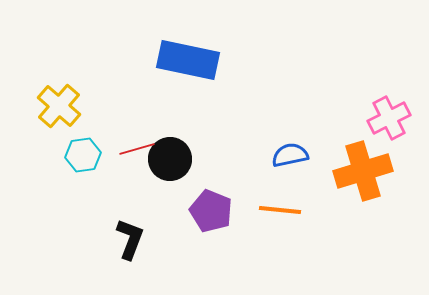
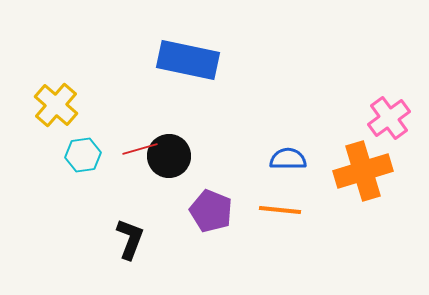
yellow cross: moved 3 px left, 1 px up
pink cross: rotated 9 degrees counterclockwise
red line: moved 3 px right
blue semicircle: moved 2 px left, 4 px down; rotated 12 degrees clockwise
black circle: moved 1 px left, 3 px up
